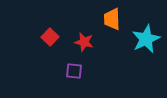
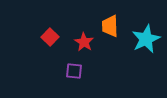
orange trapezoid: moved 2 px left, 7 px down
red star: rotated 18 degrees clockwise
